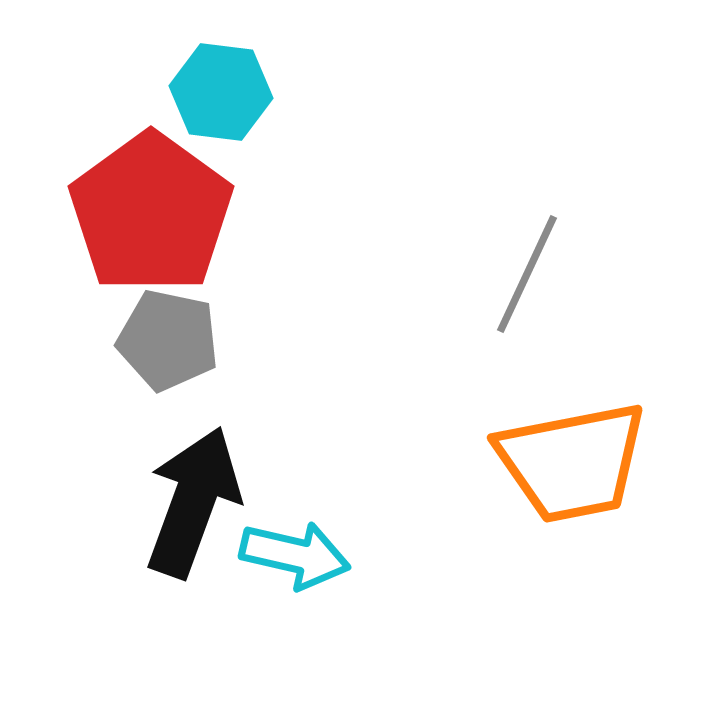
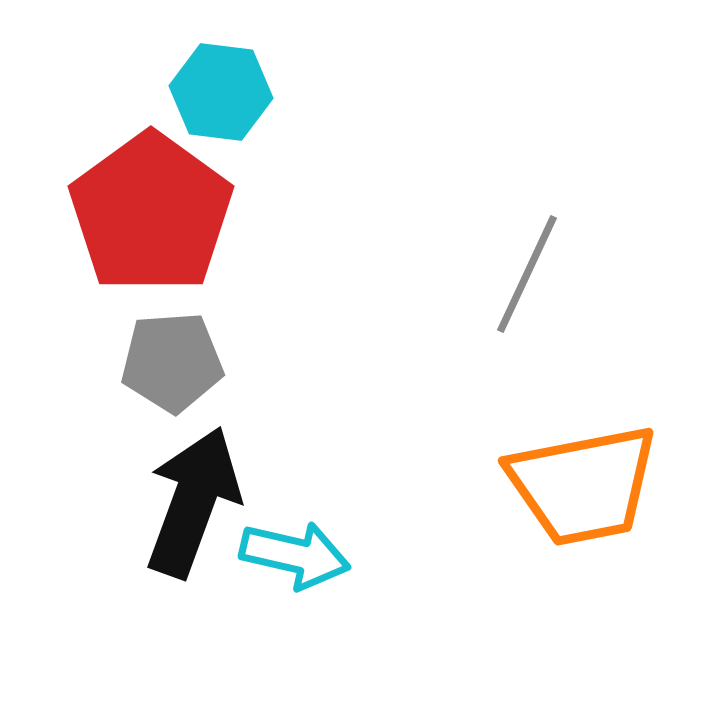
gray pentagon: moved 4 px right, 22 px down; rotated 16 degrees counterclockwise
orange trapezoid: moved 11 px right, 23 px down
